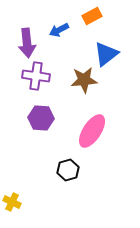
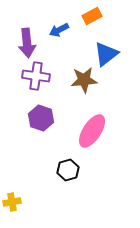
purple hexagon: rotated 15 degrees clockwise
yellow cross: rotated 36 degrees counterclockwise
